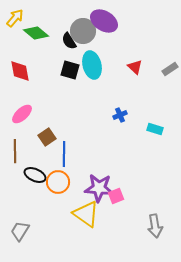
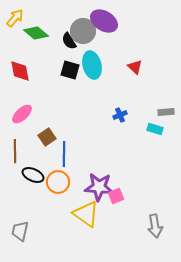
gray rectangle: moved 4 px left, 43 px down; rotated 28 degrees clockwise
black ellipse: moved 2 px left
purple star: moved 1 px up
gray trapezoid: rotated 20 degrees counterclockwise
